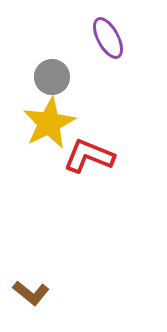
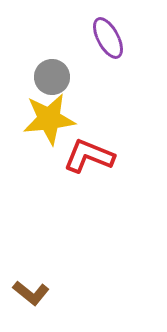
yellow star: moved 4 px up; rotated 20 degrees clockwise
